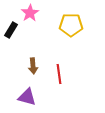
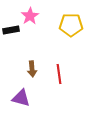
pink star: moved 3 px down
black rectangle: rotated 49 degrees clockwise
brown arrow: moved 1 px left, 3 px down
purple triangle: moved 6 px left, 1 px down
